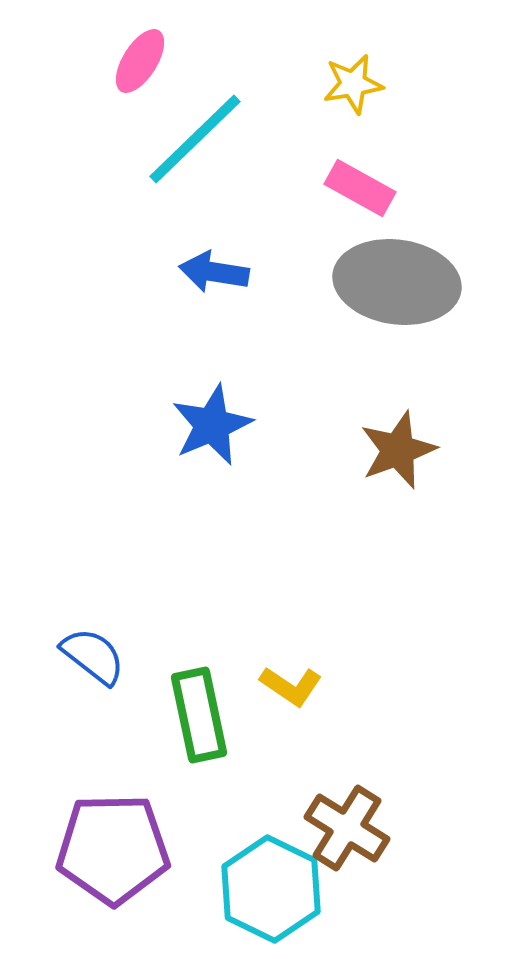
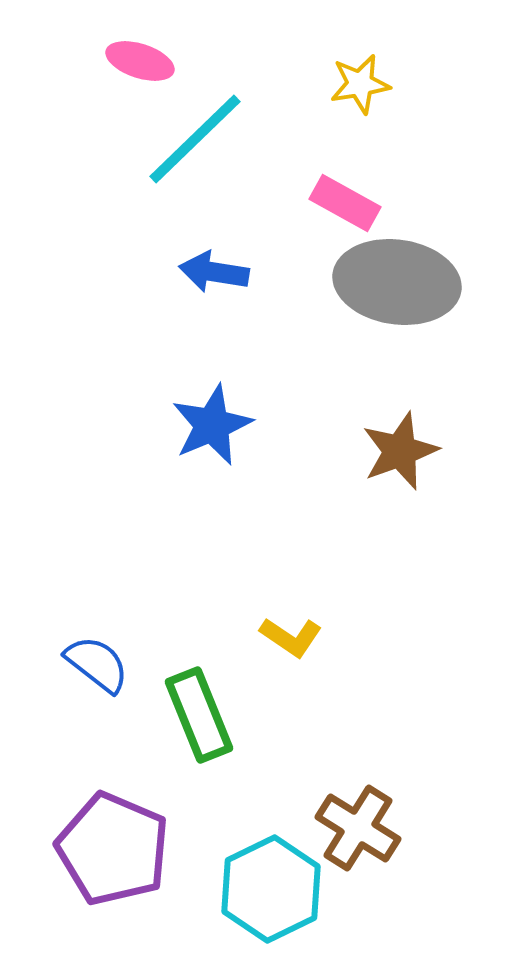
pink ellipse: rotated 76 degrees clockwise
yellow star: moved 7 px right
pink rectangle: moved 15 px left, 15 px down
brown star: moved 2 px right, 1 px down
blue semicircle: moved 4 px right, 8 px down
yellow L-shape: moved 49 px up
green rectangle: rotated 10 degrees counterclockwise
brown cross: moved 11 px right
purple pentagon: rotated 24 degrees clockwise
cyan hexagon: rotated 8 degrees clockwise
